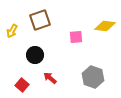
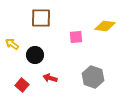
brown square: moved 1 px right, 2 px up; rotated 20 degrees clockwise
yellow arrow: moved 13 px down; rotated 96 degrees clockwise
red arrow: rotated 24 degrees counterclockwise
